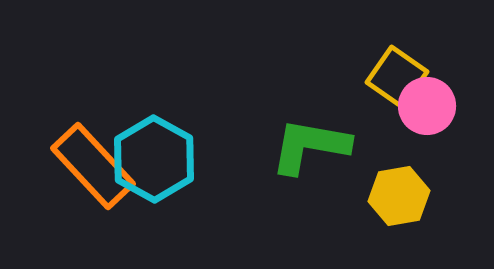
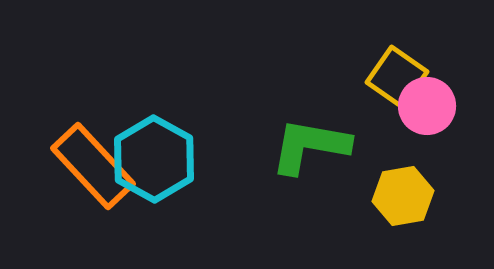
yellow hexagon: moved 4 px right
